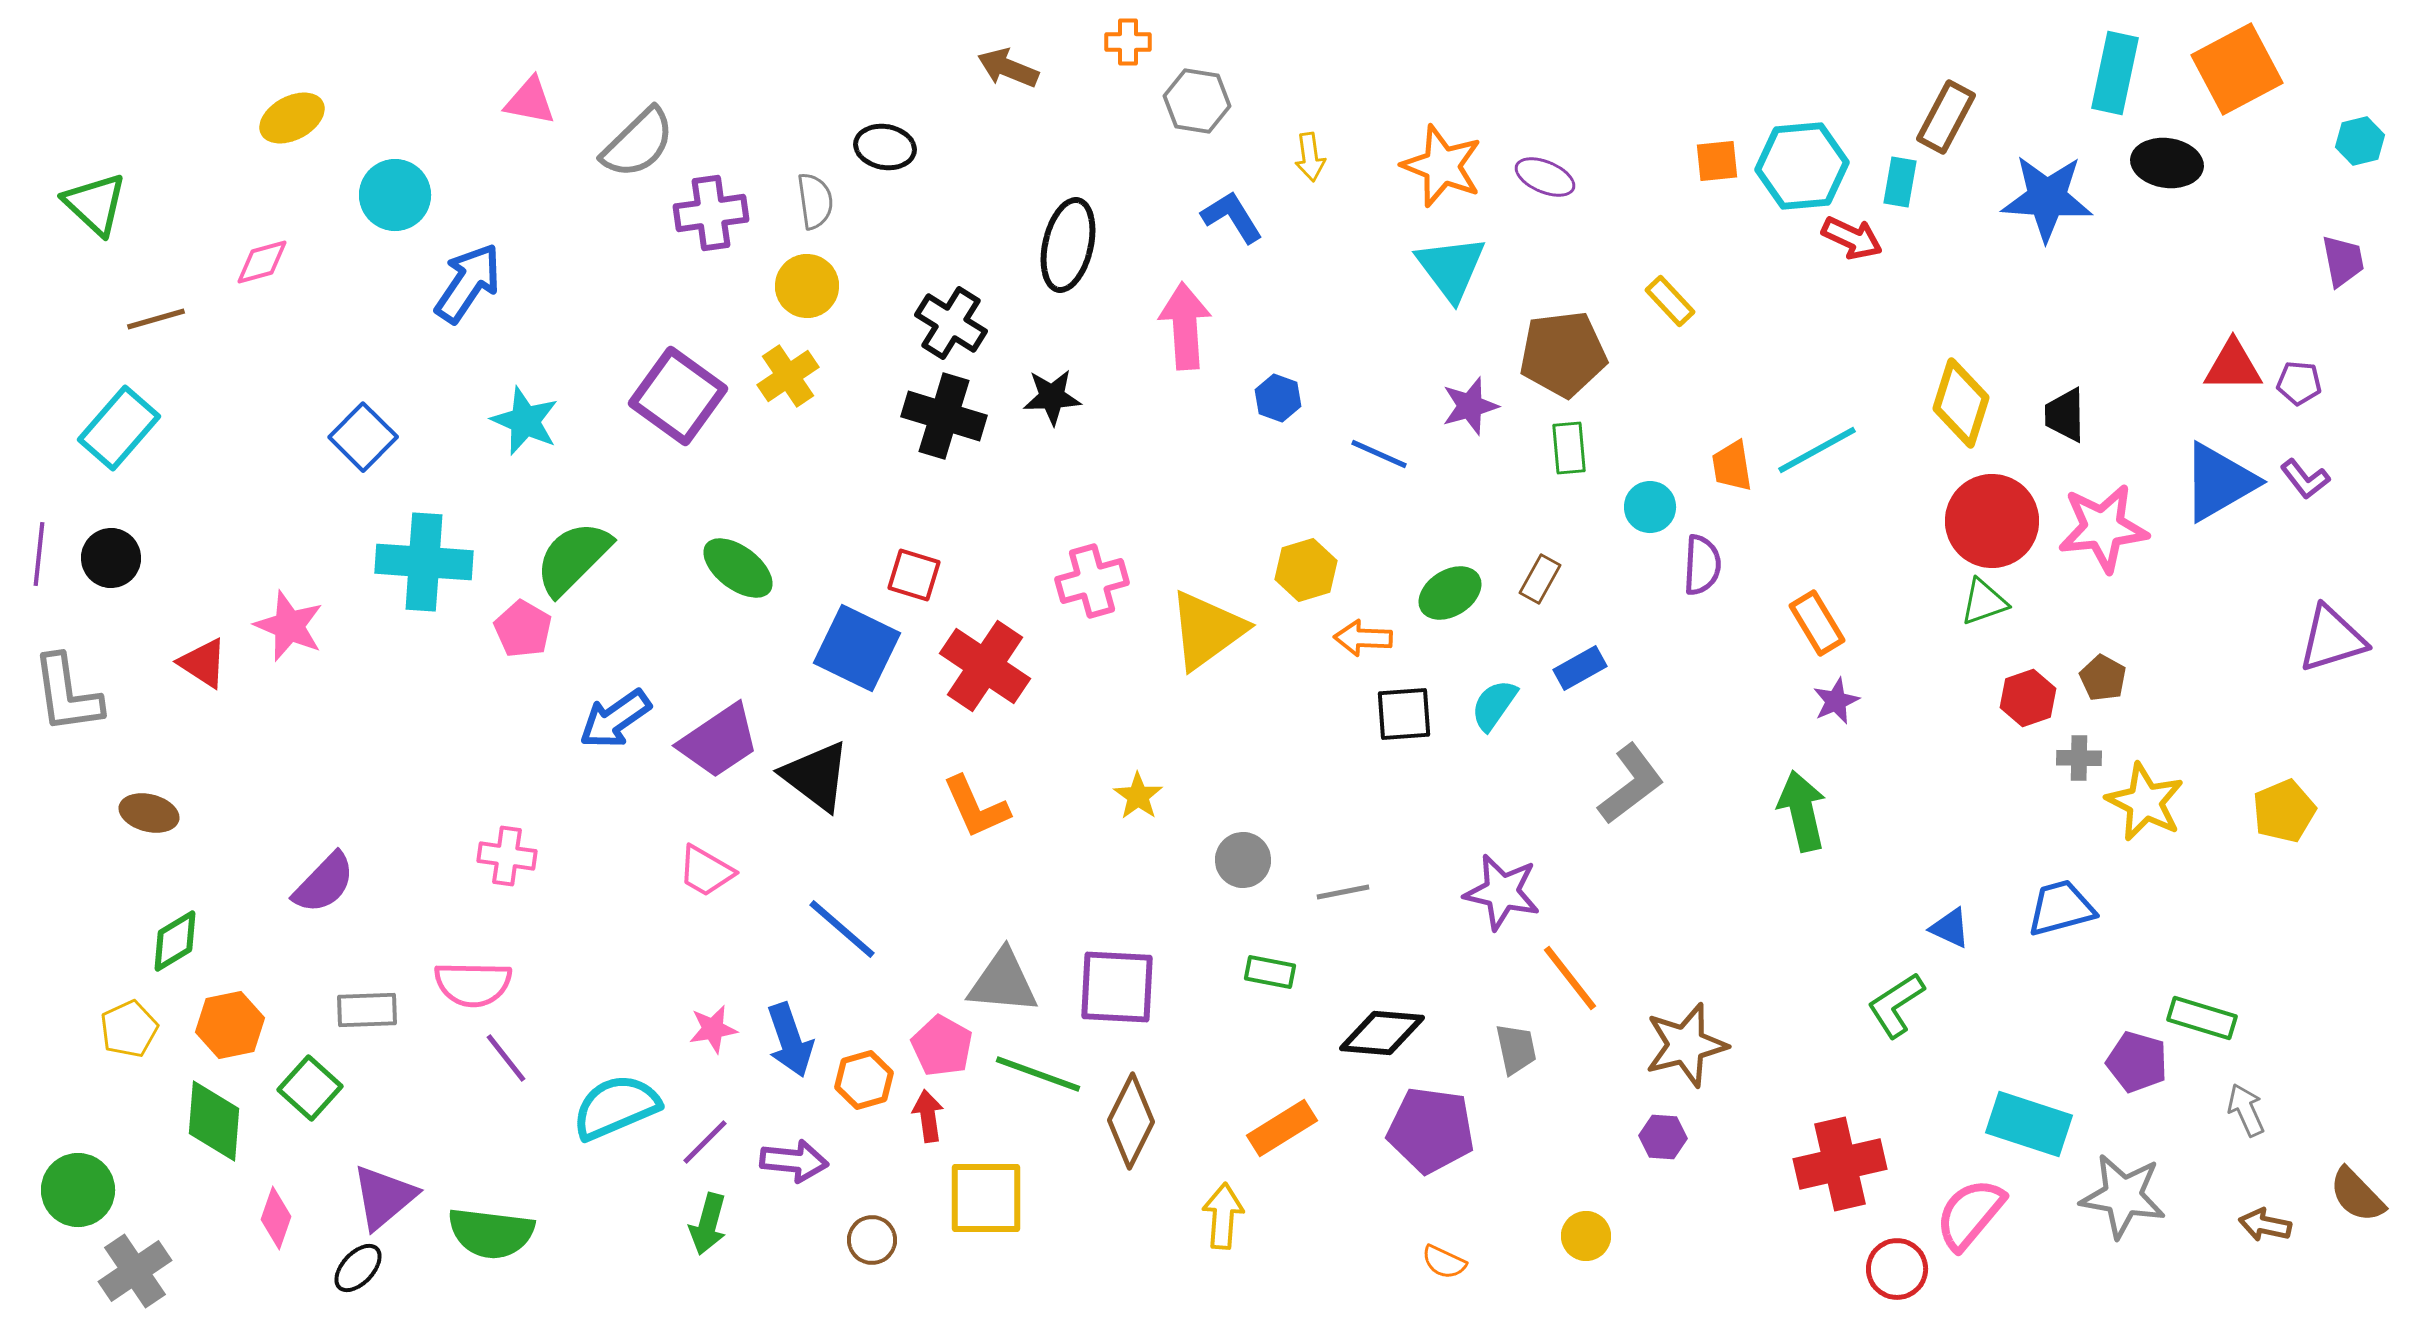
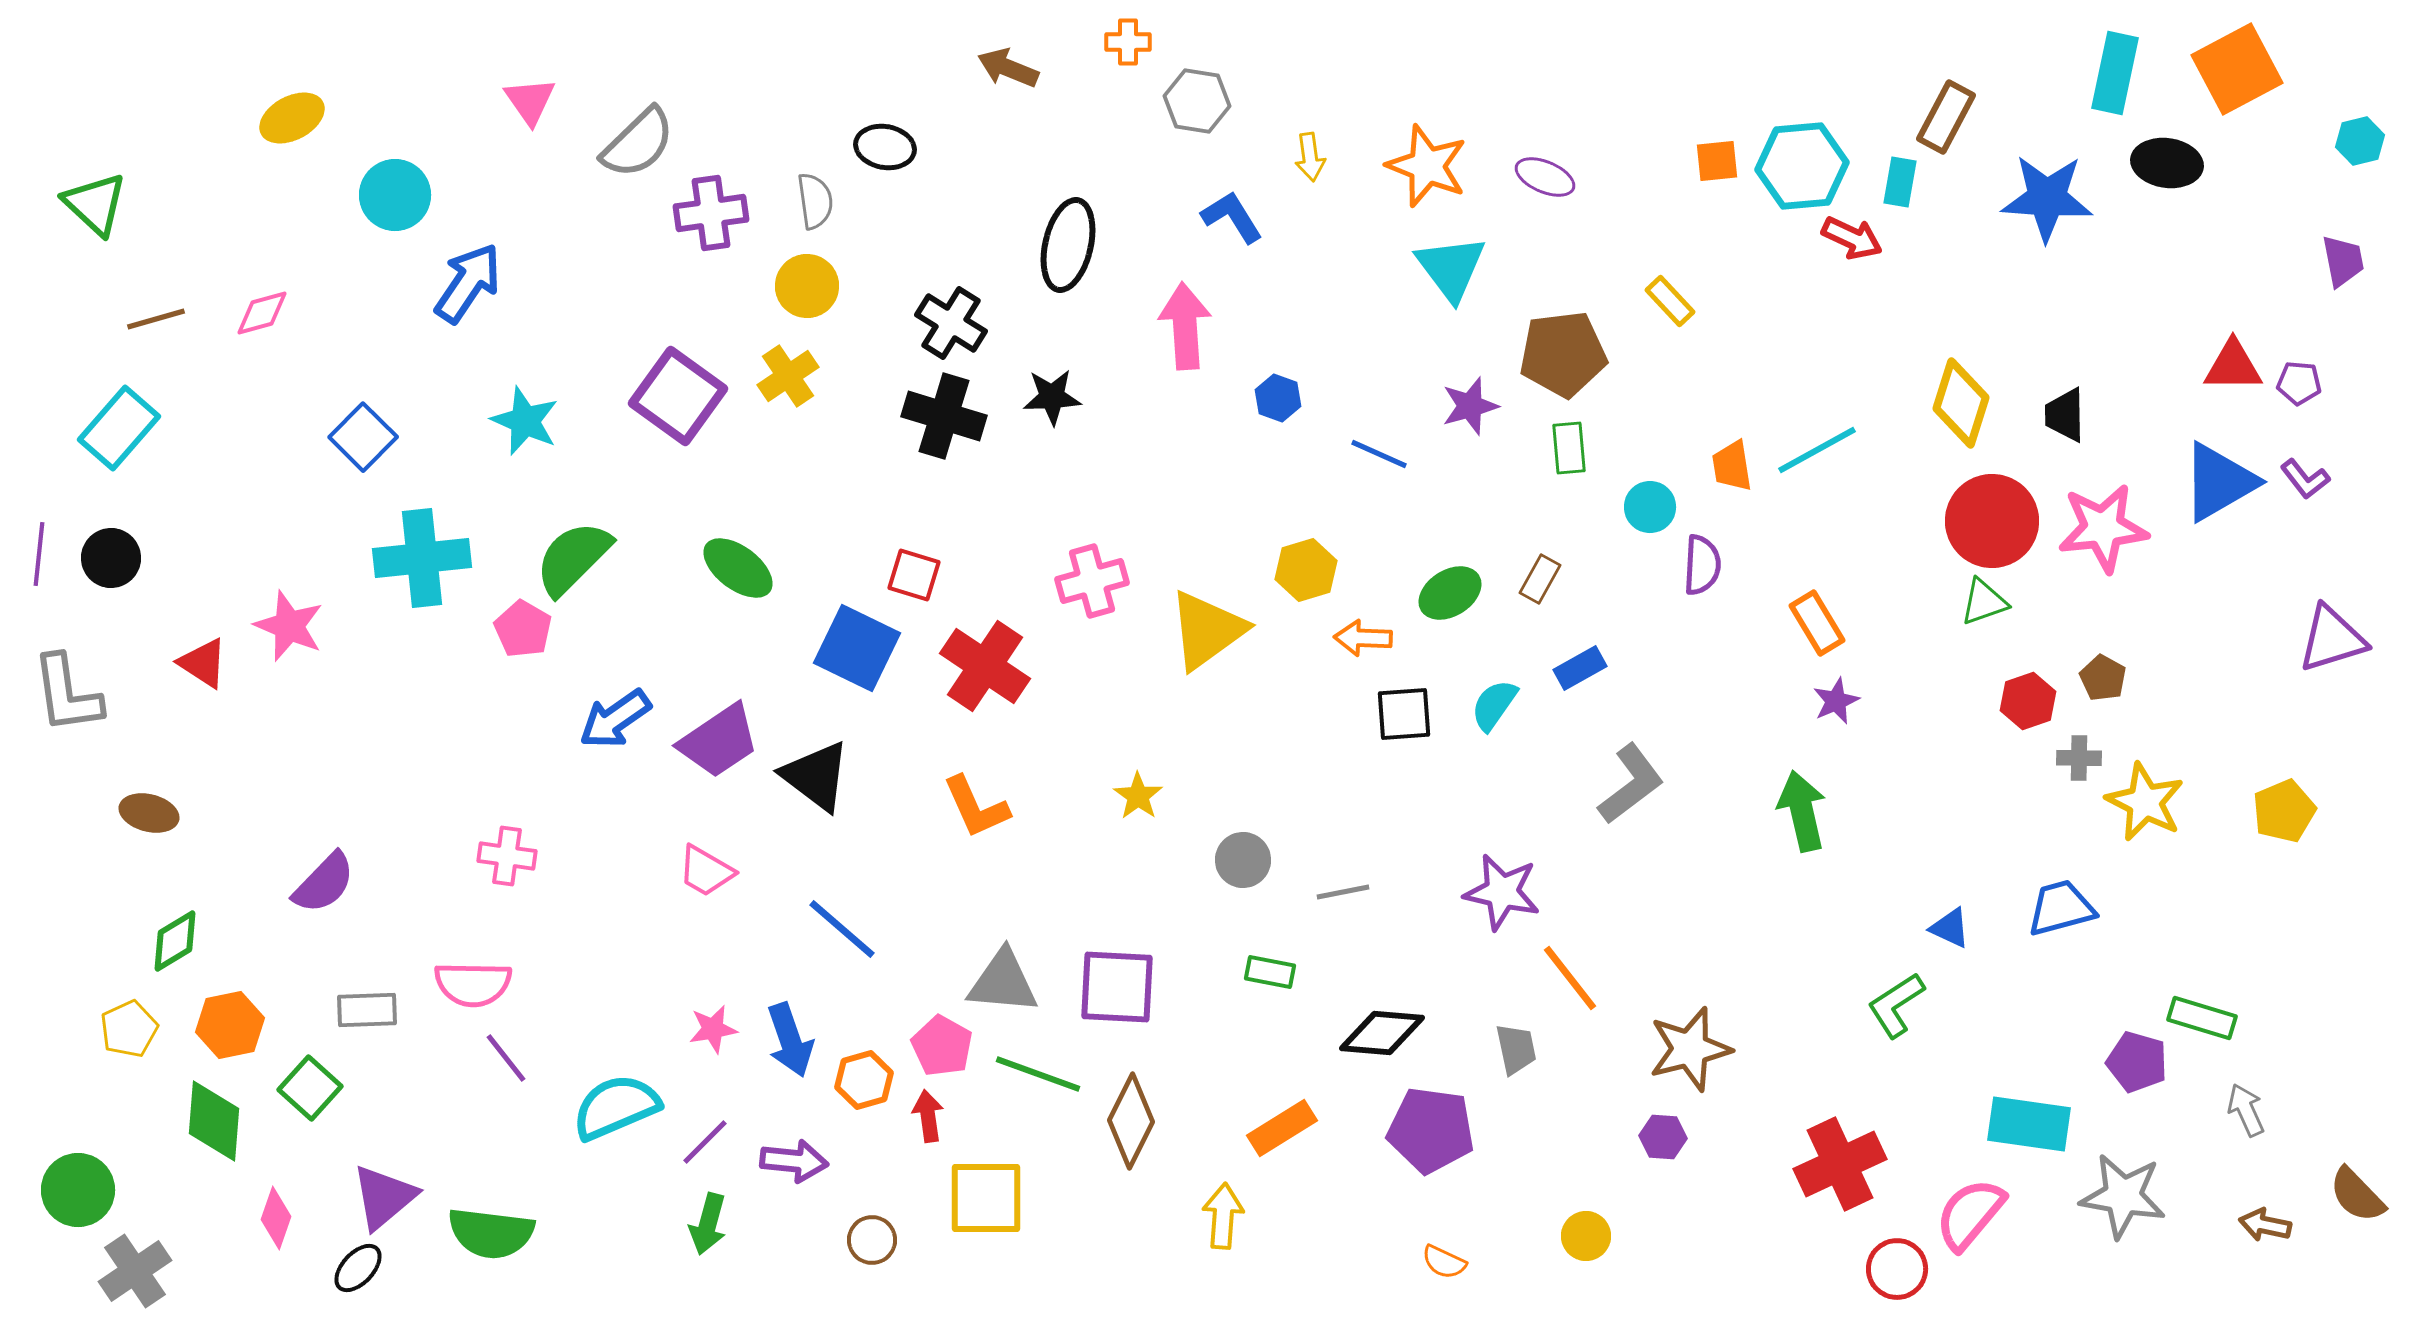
pink triangle at (530, 101): rotated 44 degrees clockwise
orange star at (1442, 166): moved 15 px left
pink diamond at (262, 262): moved 51 px down
cyan cross at (424, 562): moved 2 px left, 4 px up; rotated 10 degrees counterclockwise
red hexagon at (2028, 698): moved 3 px down
brown star at (1686, 1045): moved 4 px right, 4 px down
cyan rectangle at (2029, 1124): rotated 10 degrees counterclockwise
red cross at (1840, 1164): rotated 12 degrees counterclockwise
